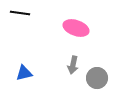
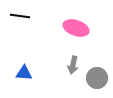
black line: moved 3 px down
blue triangle: rotated 18 degrees clockwise
